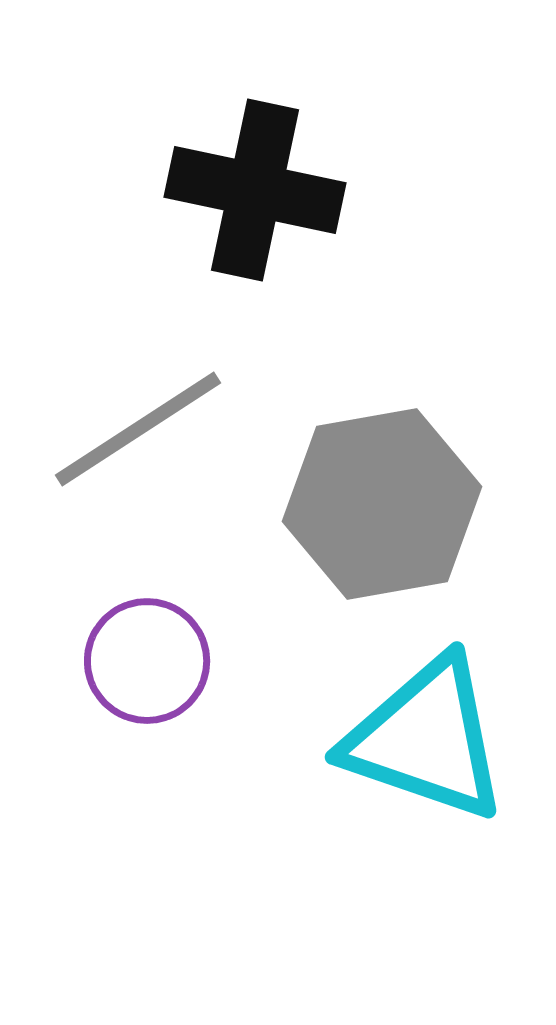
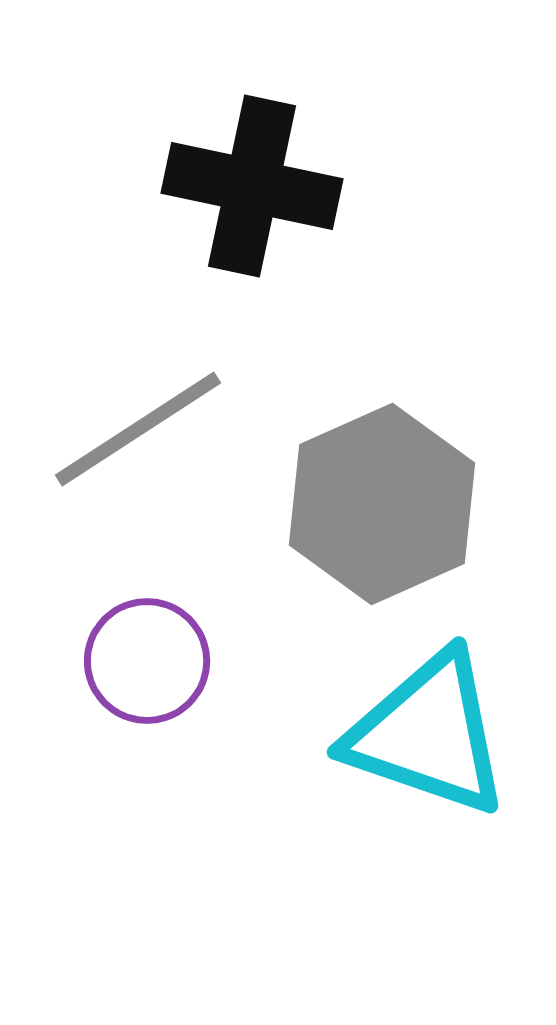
black cross: moved 3 px left, 4 px up
gray hexagon: rotated 14 degrees counterclockwise
cyan triangle: moved 2 px right, 5 px up
